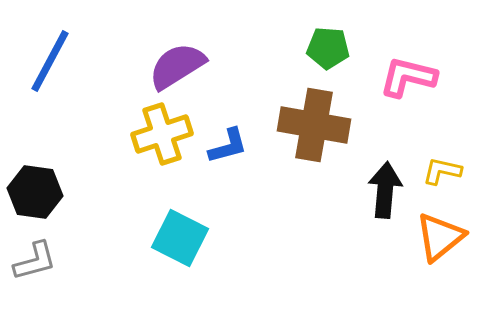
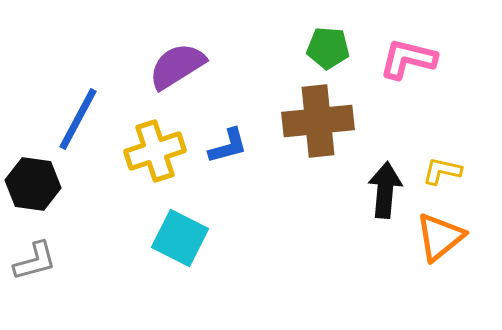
blue line: moved 28 px right, 58 px down
pink L-shape: moved 18 px up
brown cross: moved 4 px right, 4 px up; rotated 16 degrees counterclockwise
yellow cross: moved 7 px left, 17 px down
black hexagon: moved 2 px left, 8 px up
